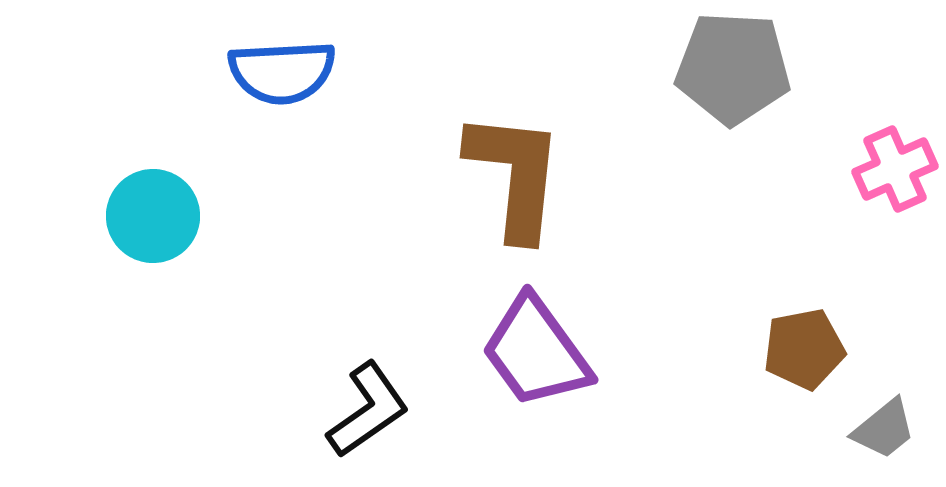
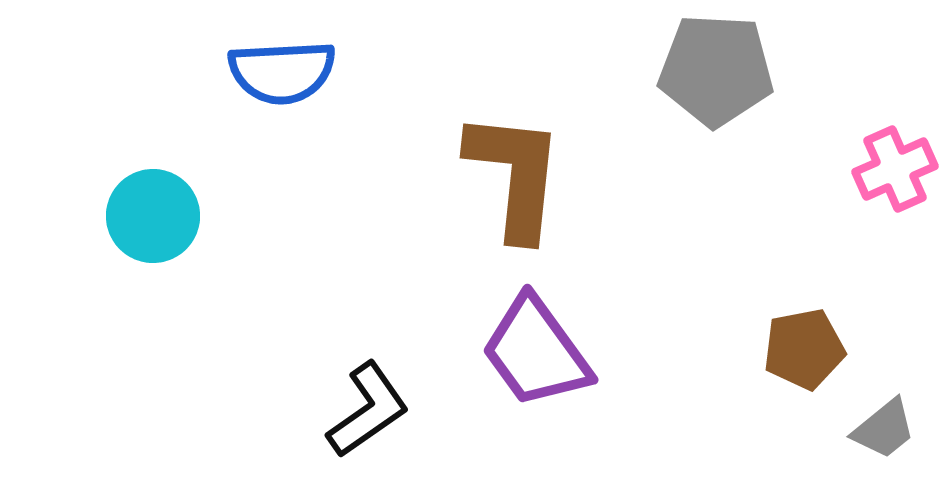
gray pentagon: moved 17 px left, 2 px down
